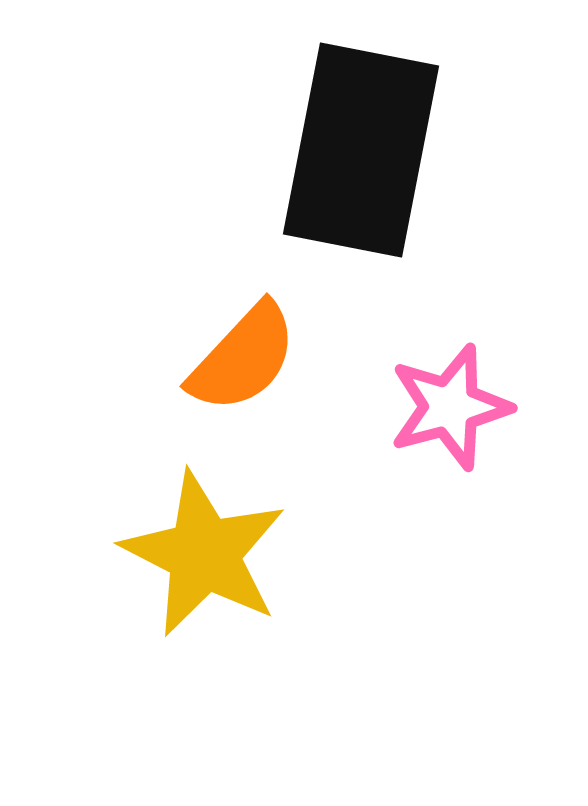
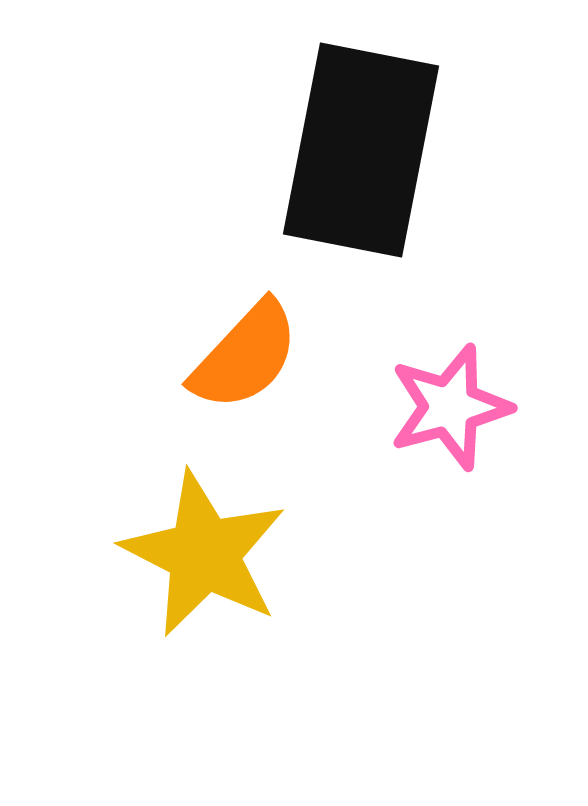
orange semicircle: moved 2 px right, 2 px up
